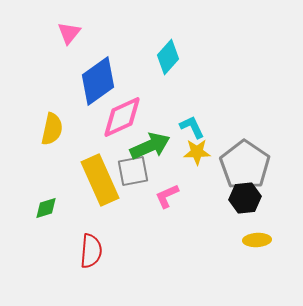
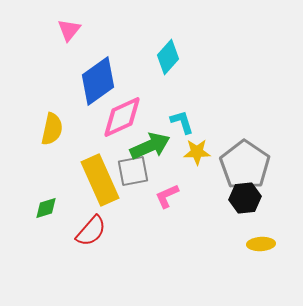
pink triangle: moved 3 px up
cyan L-shape: moved 10 px left, 5 px up; rotated 8 degrees clockwise
yellow ellipse: moved 4 px right, 4 px down
red semicircle: moved 20 px up; rotated 36 degrees clockwise
